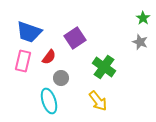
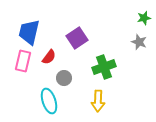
green star: moved 1 px right; rotated 24 degrees clockwise
blue trapezoid: rotated 84 degrees clockwise
purple square: moved 2 px right
gray star: moved 1 px left
green cross: rotated 35 degrees clockwise
gray circle: moved 3 px right
yellow arrow: rotated 40 degrees clockwise
